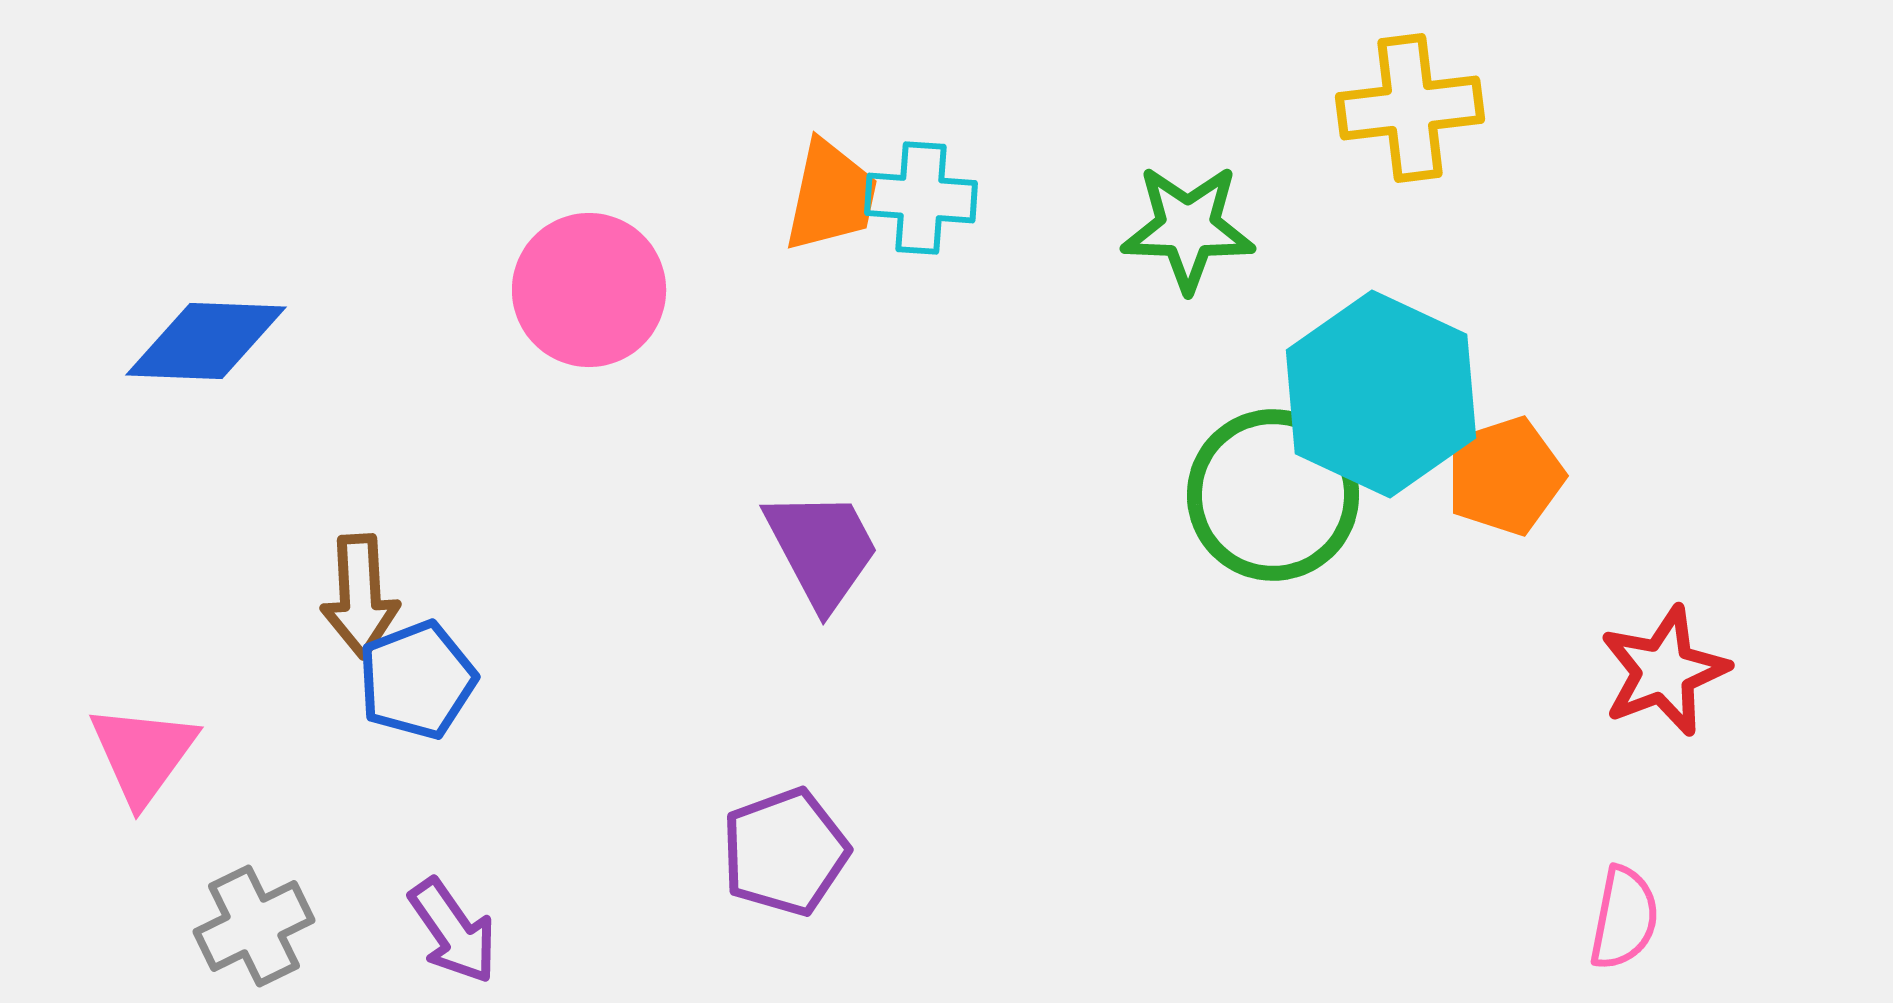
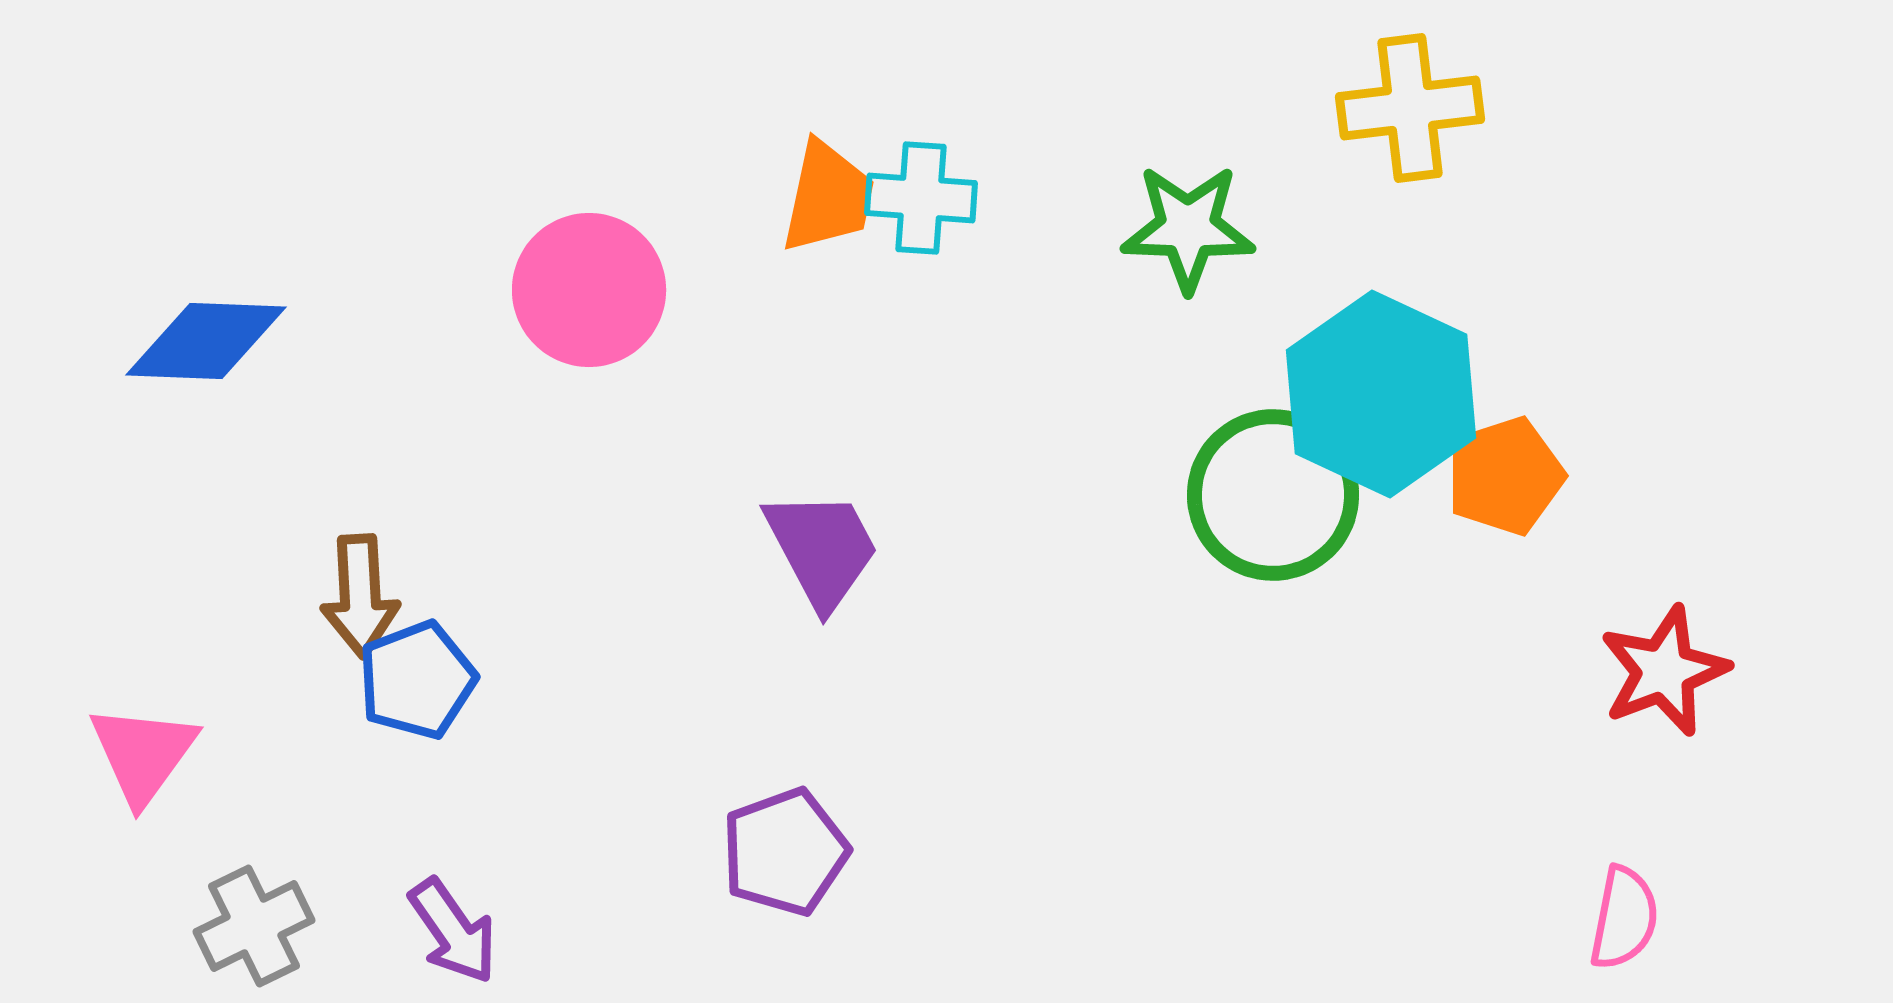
orange trapezoid: moved 3 px left, 1 px down
